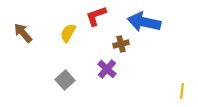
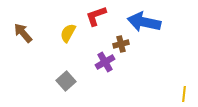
purple cross: moved 2 px left, 7 px up; rotated 18 degrees clockwise
gray square: moved 1 px right, 1 px down
yellow line: moved 2 px right, 3 px down
